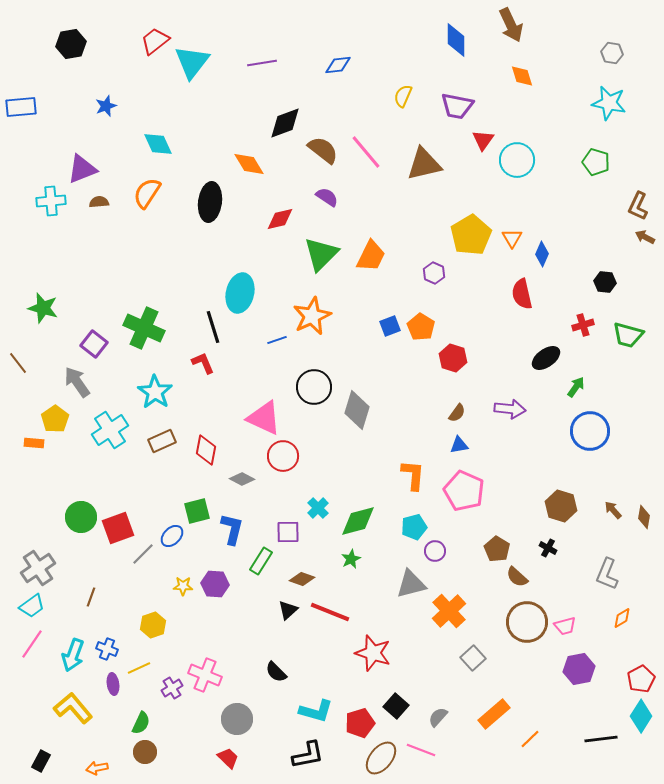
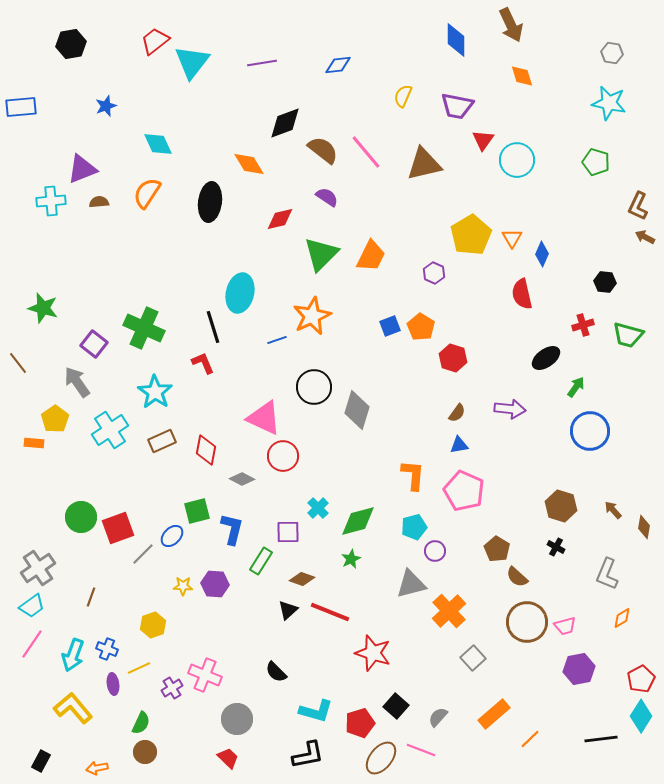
brown diamond at (644, 517): moved 10 px down
black cross at (548, 548): moved 8 px right, 1 px up
